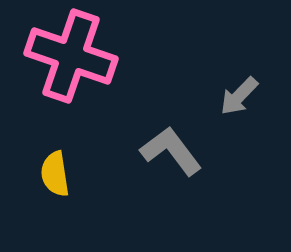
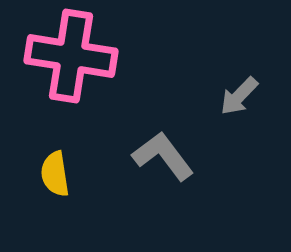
pink cross: rotated 10 degrees counterclockwise
gray L-shape: moved 8 px left, 5 px down
